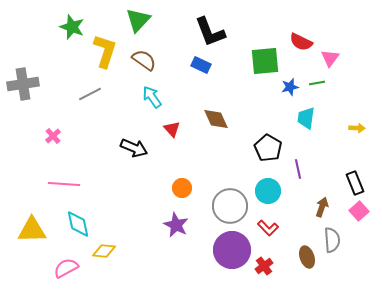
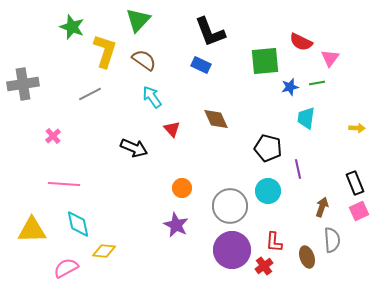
black pentagon: rotated 16 degrees counterclockwise
pink square: rotated 18 degrees clockwise
red L-shape: moved 6 px right, 14 px down; rotated 50 degrees clockwise
